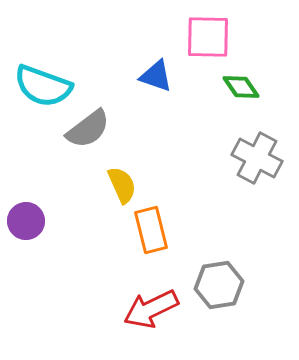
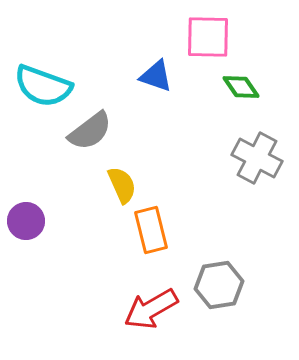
gray semicircle: moved 2 px right, 2 px down
red arrow: rotated 4 degrees counterclockwise
